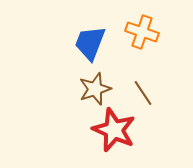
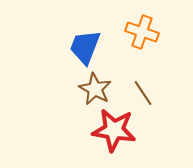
blue trapezoid: moved 5 px left, 4 px down
brown star: rotated 24 degrees counterclockwise
red star: rotated 15 degrees counterclockwise
